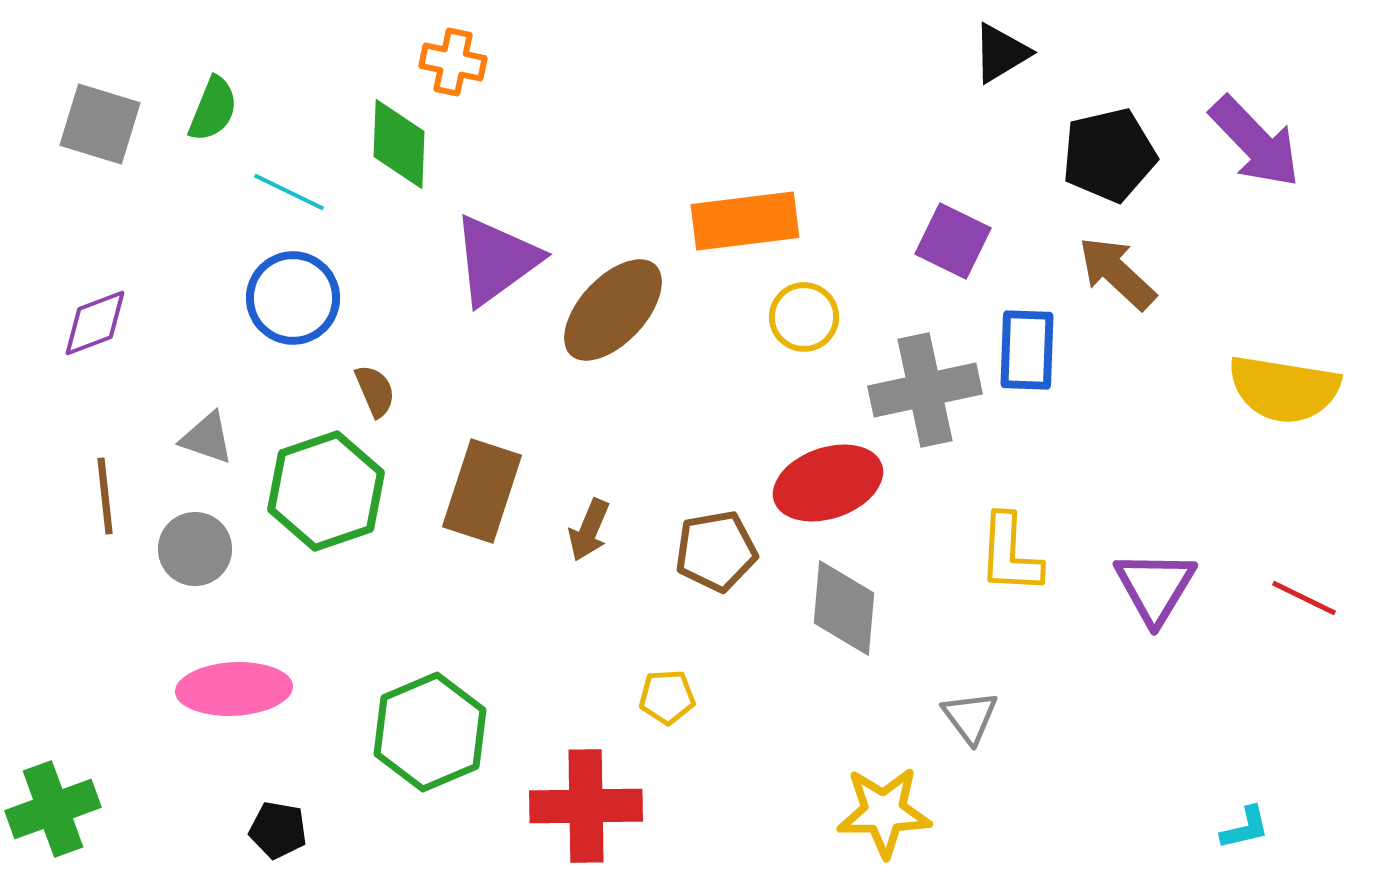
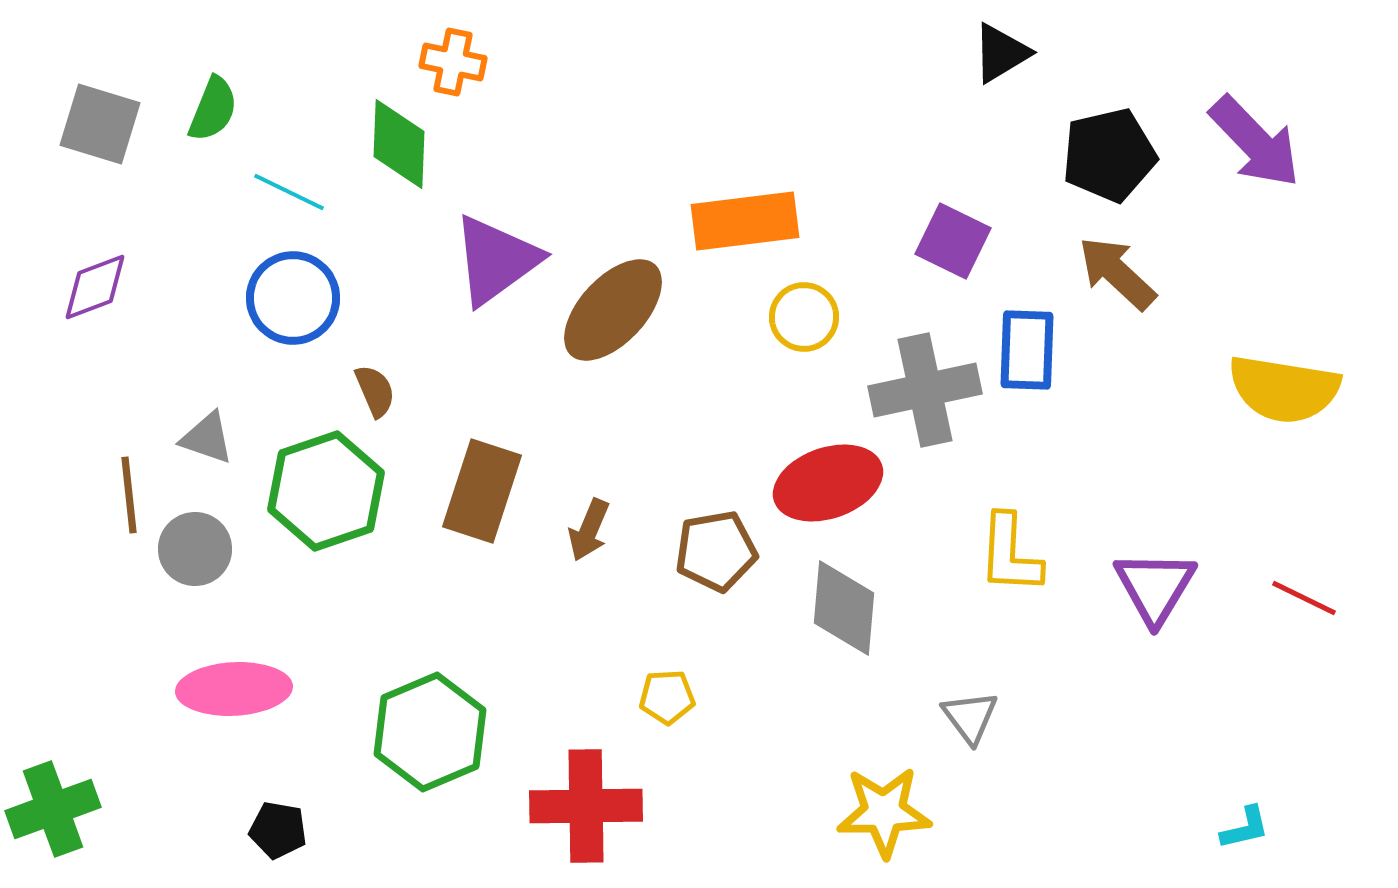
purple diamond at (95, 323): moved 36 px up
brown line at (105, 496): moved 24 px right, 1 px up
